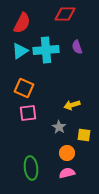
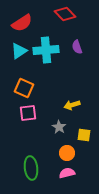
red diamond: rotated 45 degrees clockwise
red semicircle: rotated 30 degrees clockwise
cyan triangle: moved 1 px left
